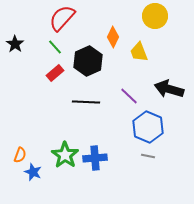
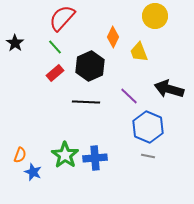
black star: moved 1 px up
black hexagon: moved 2 px right, 5 px down
